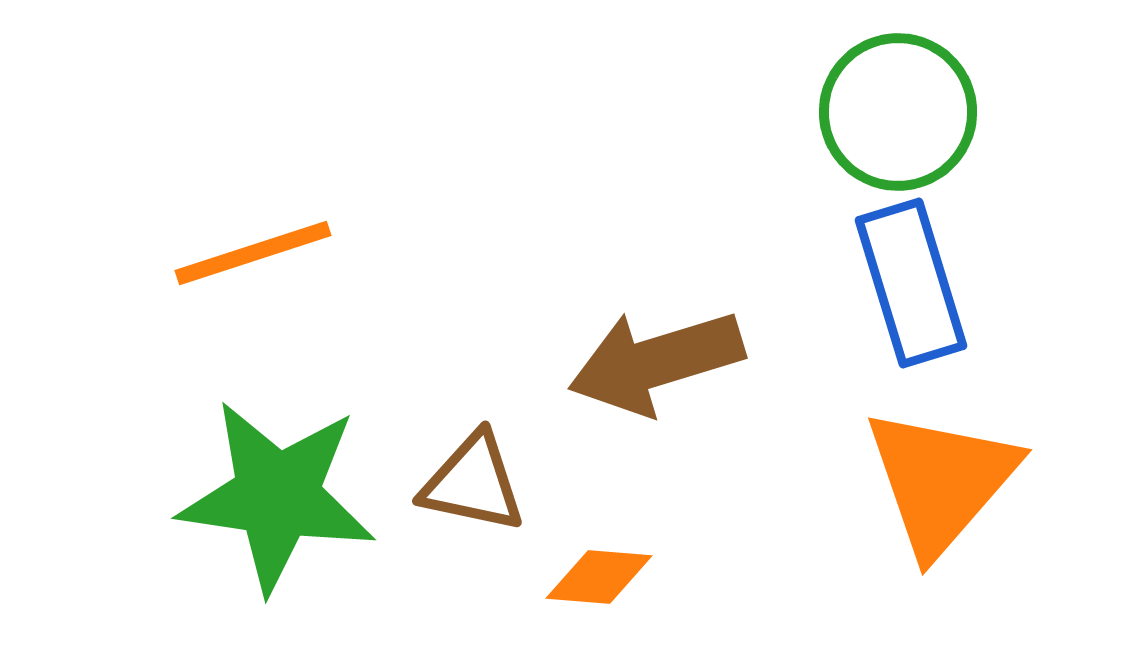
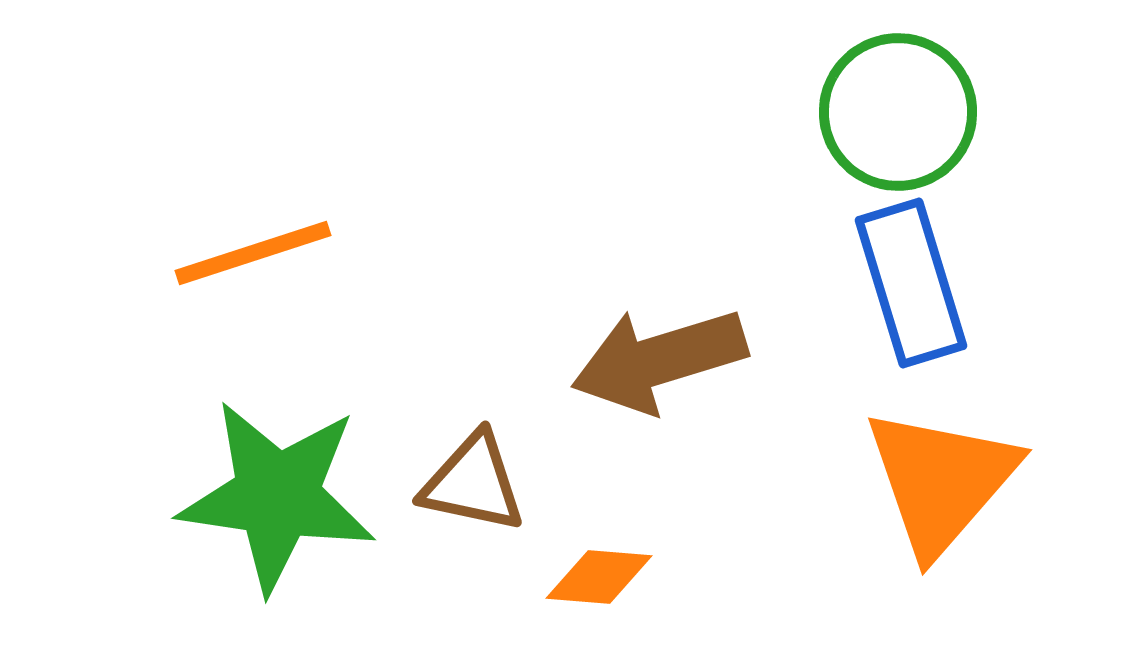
brown arrow: moved 3 px right, 2 px up
